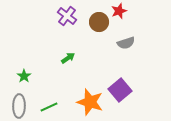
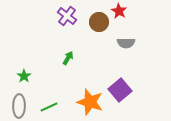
red star: rotated 21 degrees counterclockwise
gray semicircle: rotated 18 degrees clockwise
green arrow: rotated 24 degrees counterclockwise
